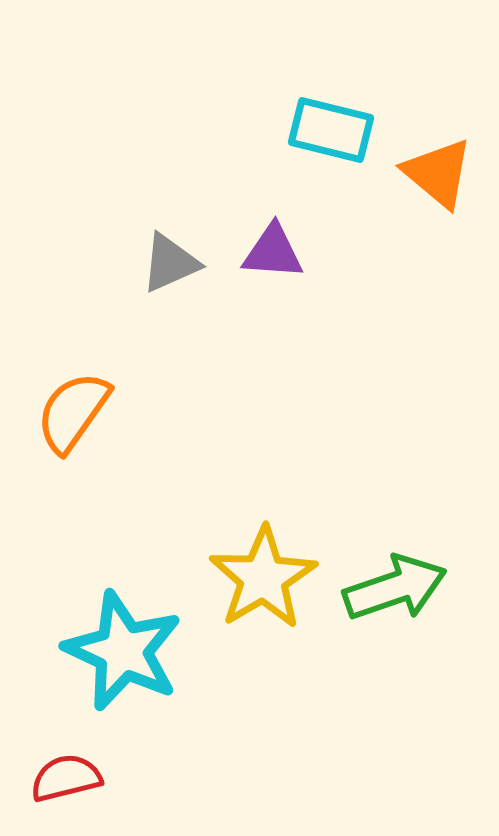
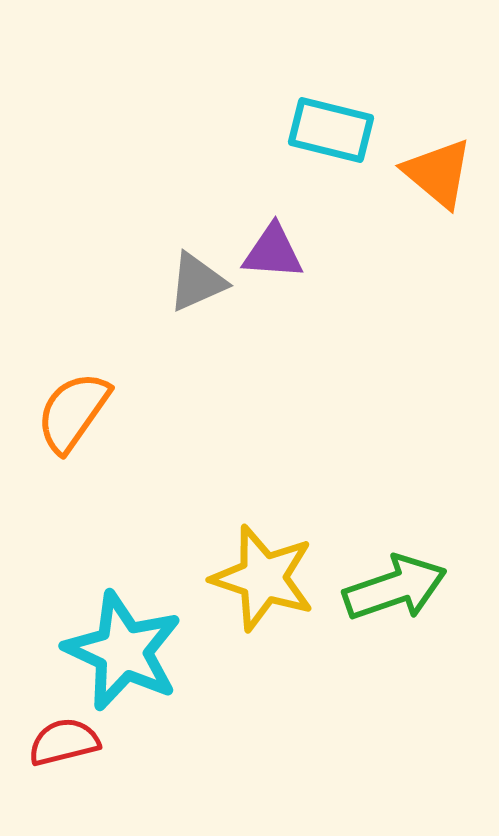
gray triangle: moved 27 px right, 19 px down
yellow star: rotated 23 degrees counterclockwise
red semicircle: moved 2 px left, 36 px up
